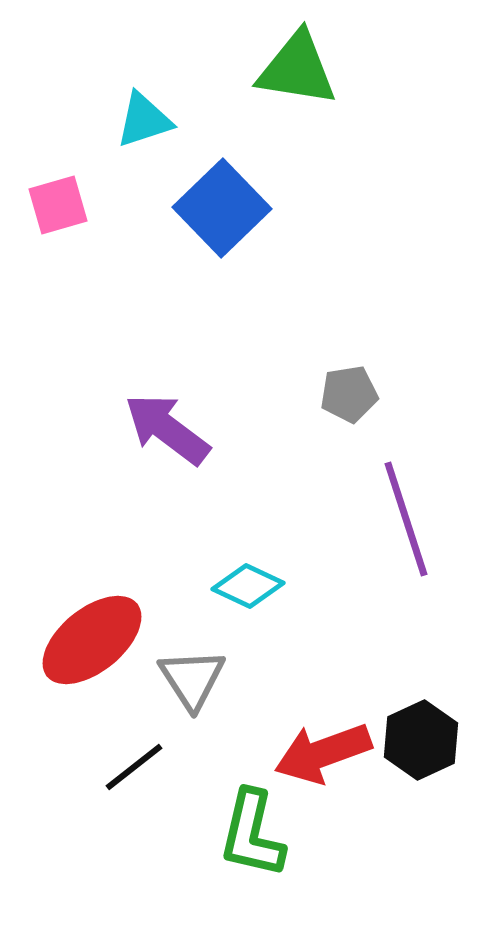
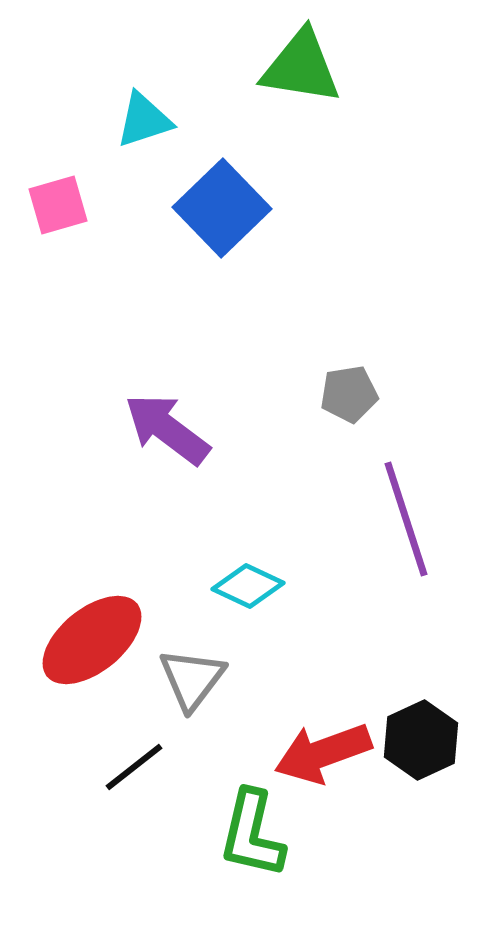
green triangle: moved 4 px right, 2 px up
gray triangle: rotated 10 degrees clockwise
